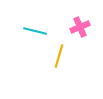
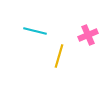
pink cross: moved 8 px right, 8 px down
